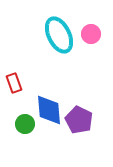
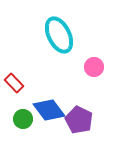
pink circle: moved 3 px right, 33 px down
red rectangle: rotated 24 degrees counterclockwise
blue diamond: rotated 32 degrees counterclockwise
green circle: moved 2 px left, 5 px up
